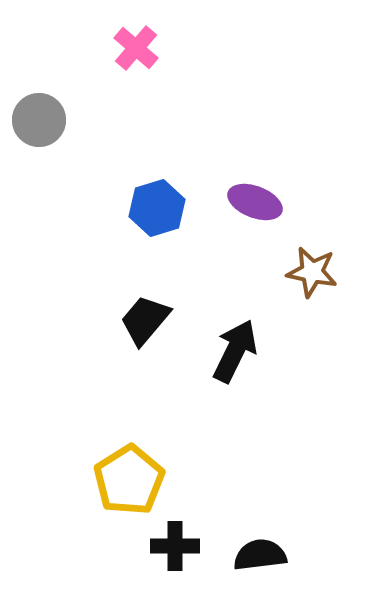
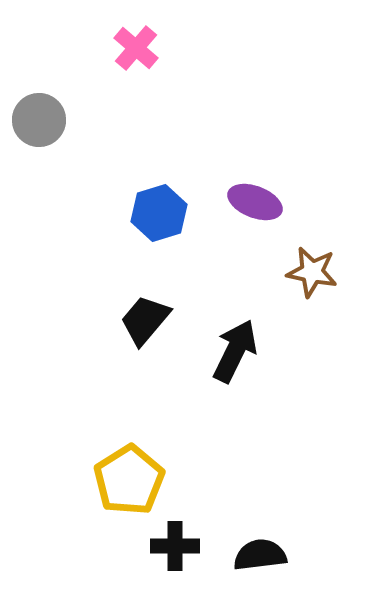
blue hexagon: moved 2 px right, 5 px down
